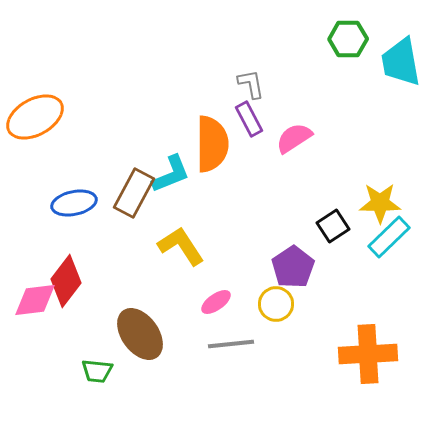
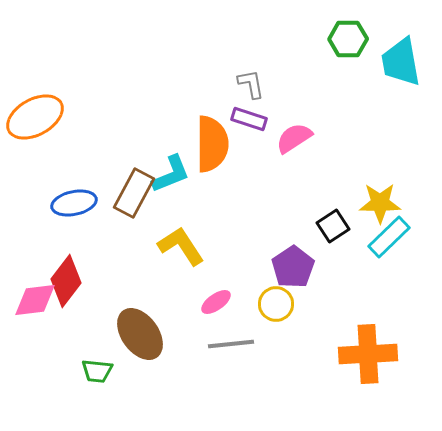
purple rectangle: rotated 44 degrees counterclockwise
